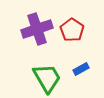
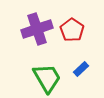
blue rectangle: rotated 14 degrees counterclockwise
